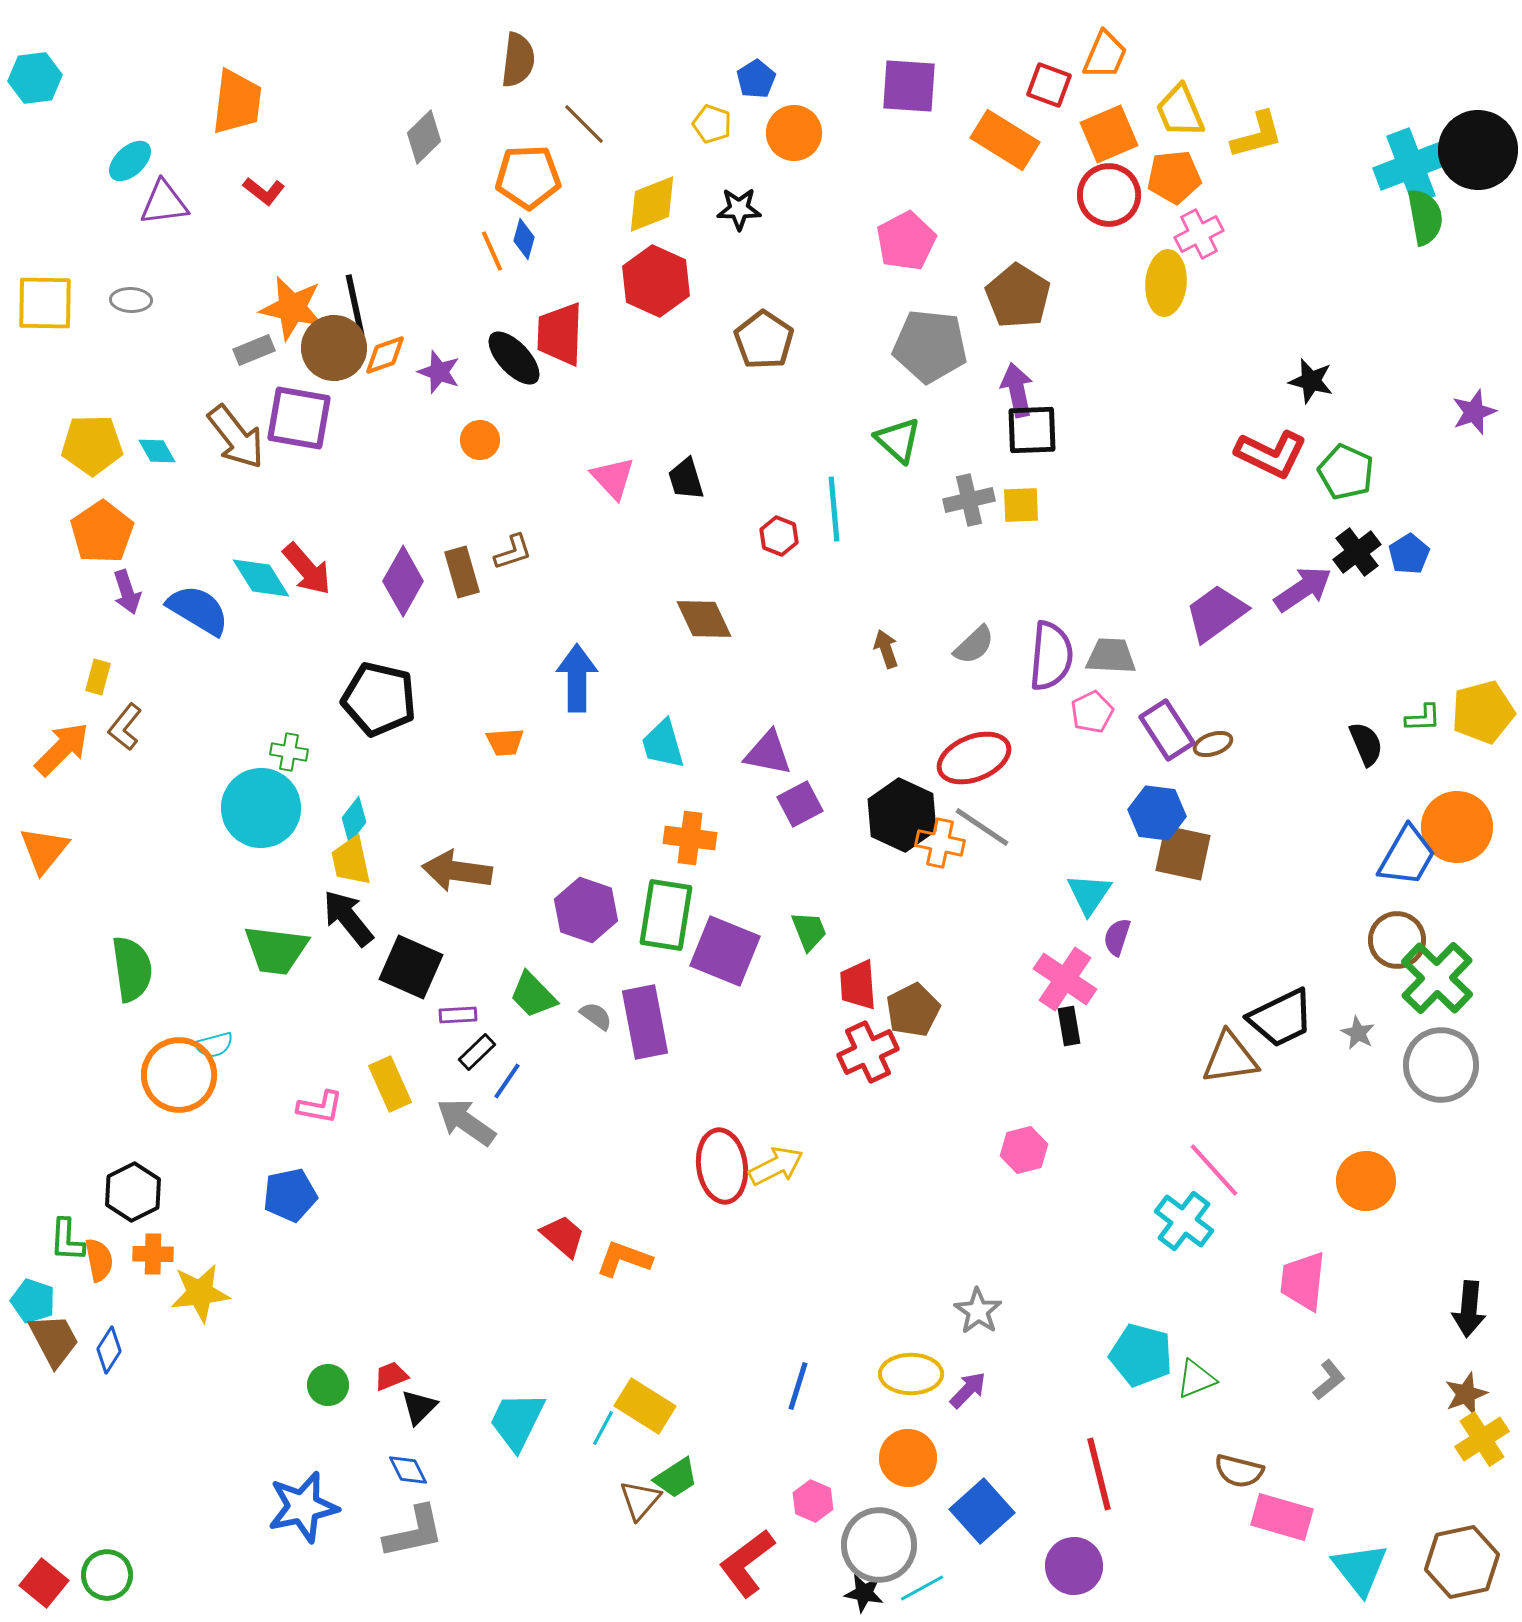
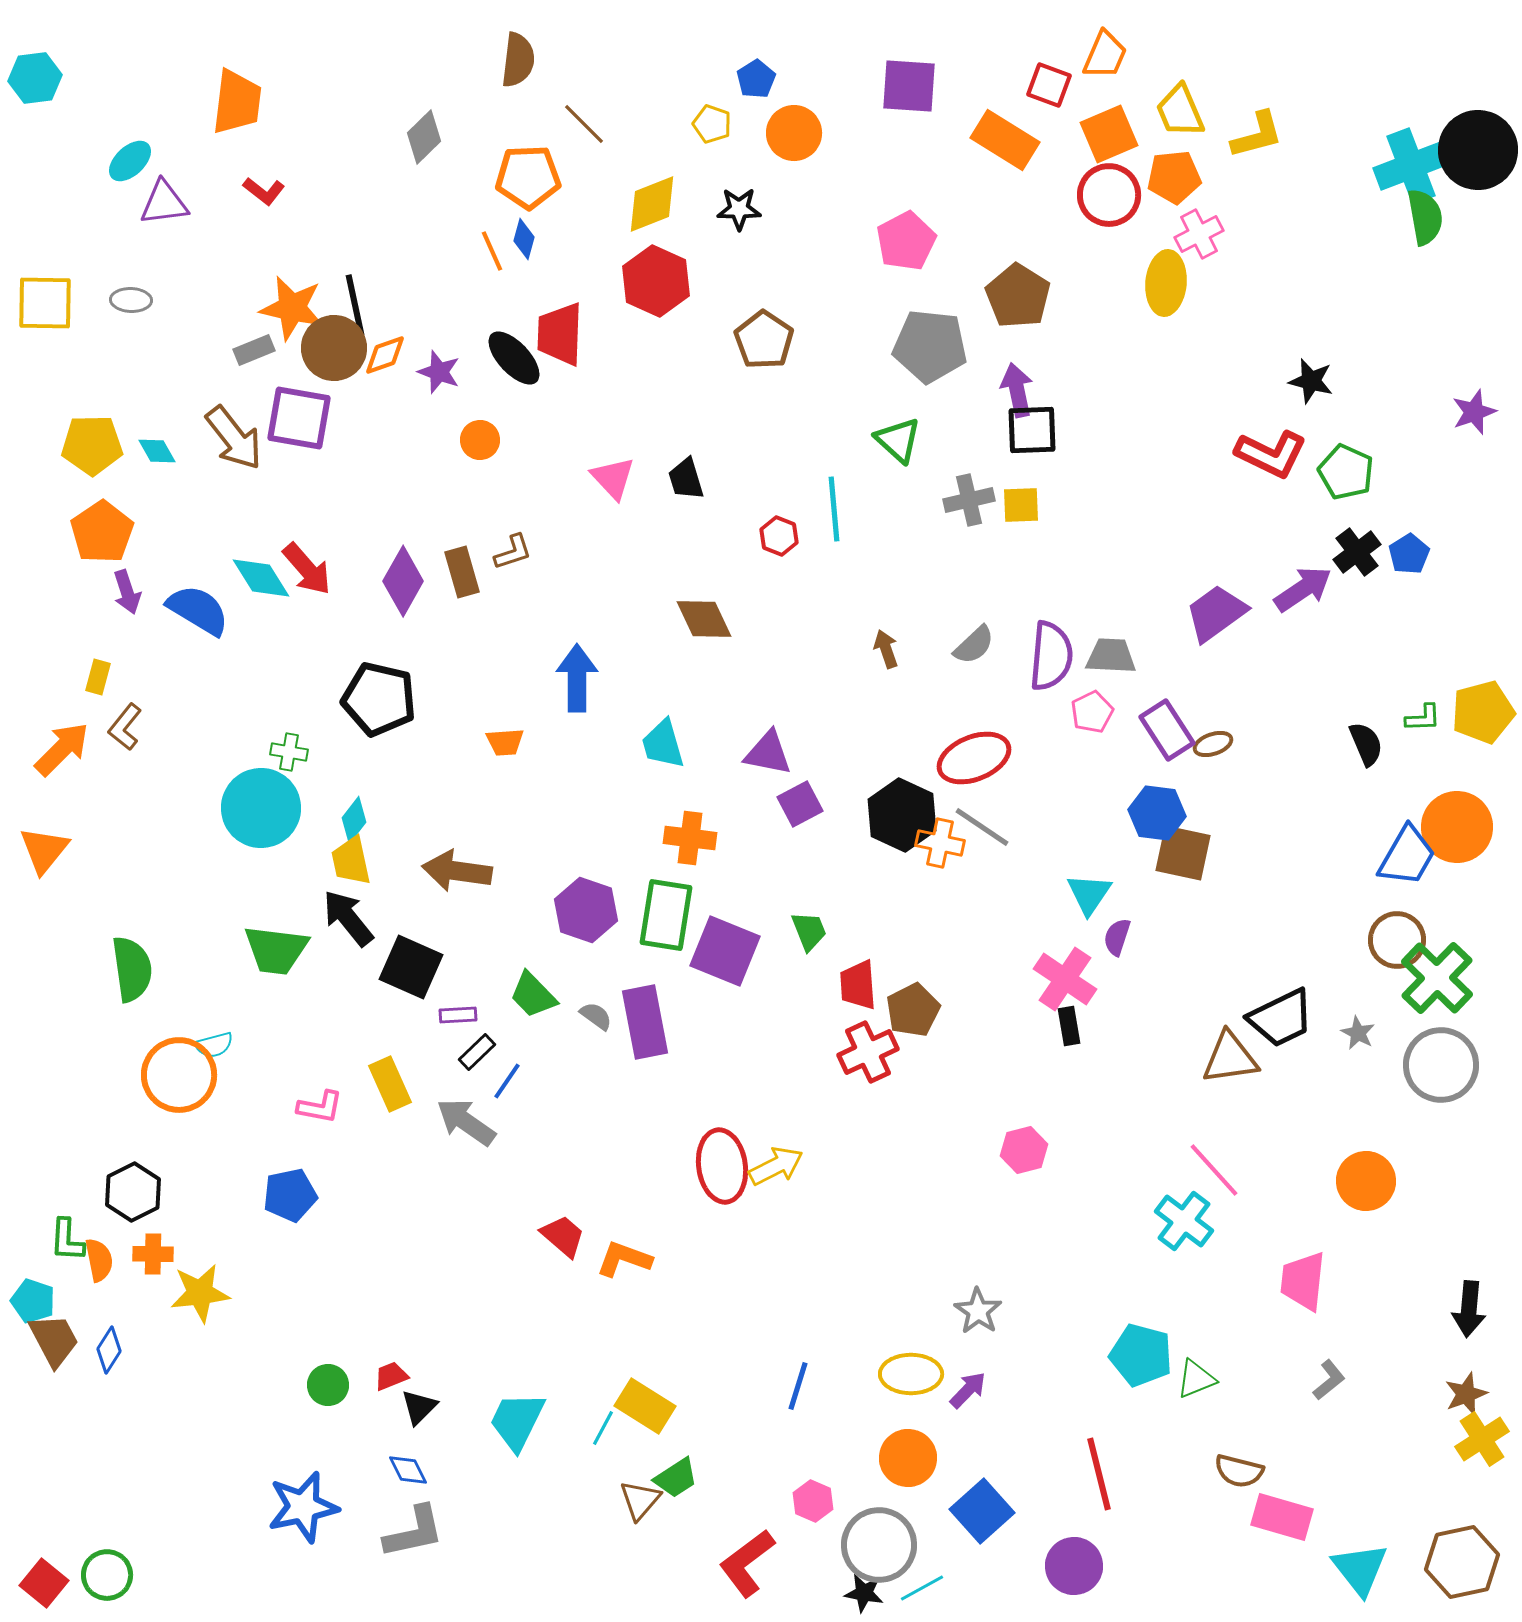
brown arrow at (236, 437): moved 2 px left, 1 px down
